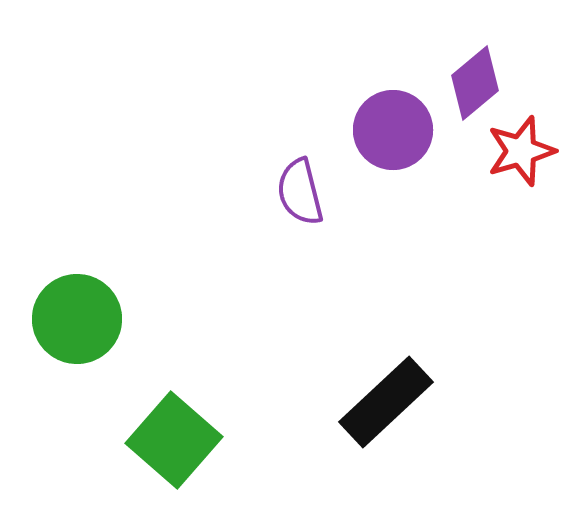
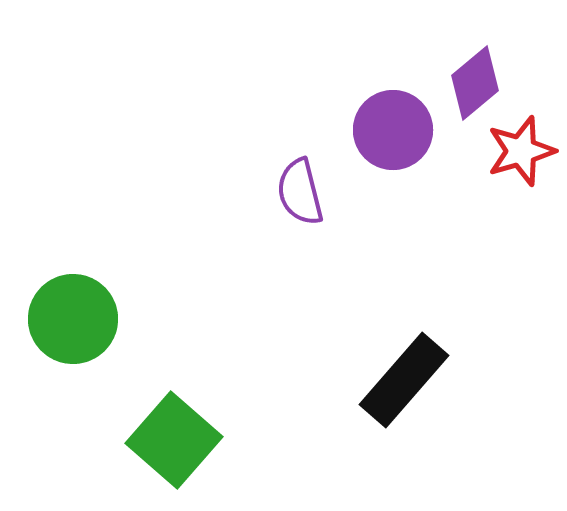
green circle: moved 4 px left
black rectangle: moved 18 px right, 22 px up; rotated 6 degrees counterclockwise
